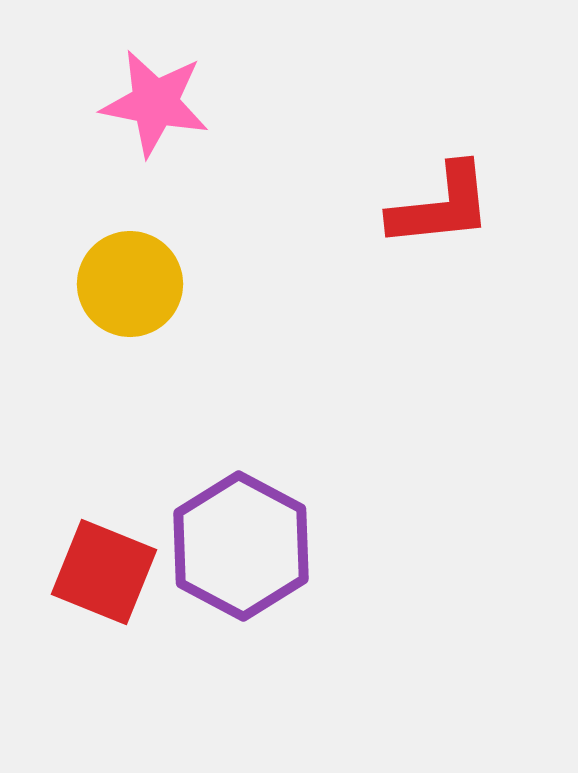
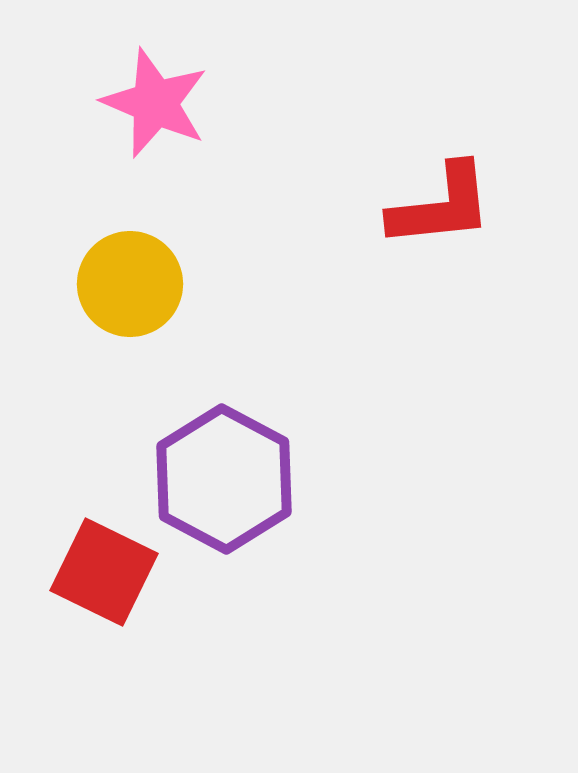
pink star: rotated 12 degrees clockwise
purple hexagon: moved 17 px left, 67 px up
red square: rotated 4 degrees clockwise
